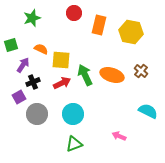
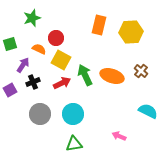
red circle: moved 18 px left, 25 px down
yellow hexagon: rotated 15 degrees counterclockwise
green square: moved 1 px left, 1 px up
orange semicircle: moved 2 px left
yellow square: rotated 24 degrees clockwise
orange ellipse: moved 1 px down
purple square: moved 9 px left, 7 px up
gray circle: moved 3 px right
green triangle: rotated 12 degrees clockwise
